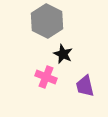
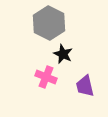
gray hexagon: moved 2 px right, 2 px down
